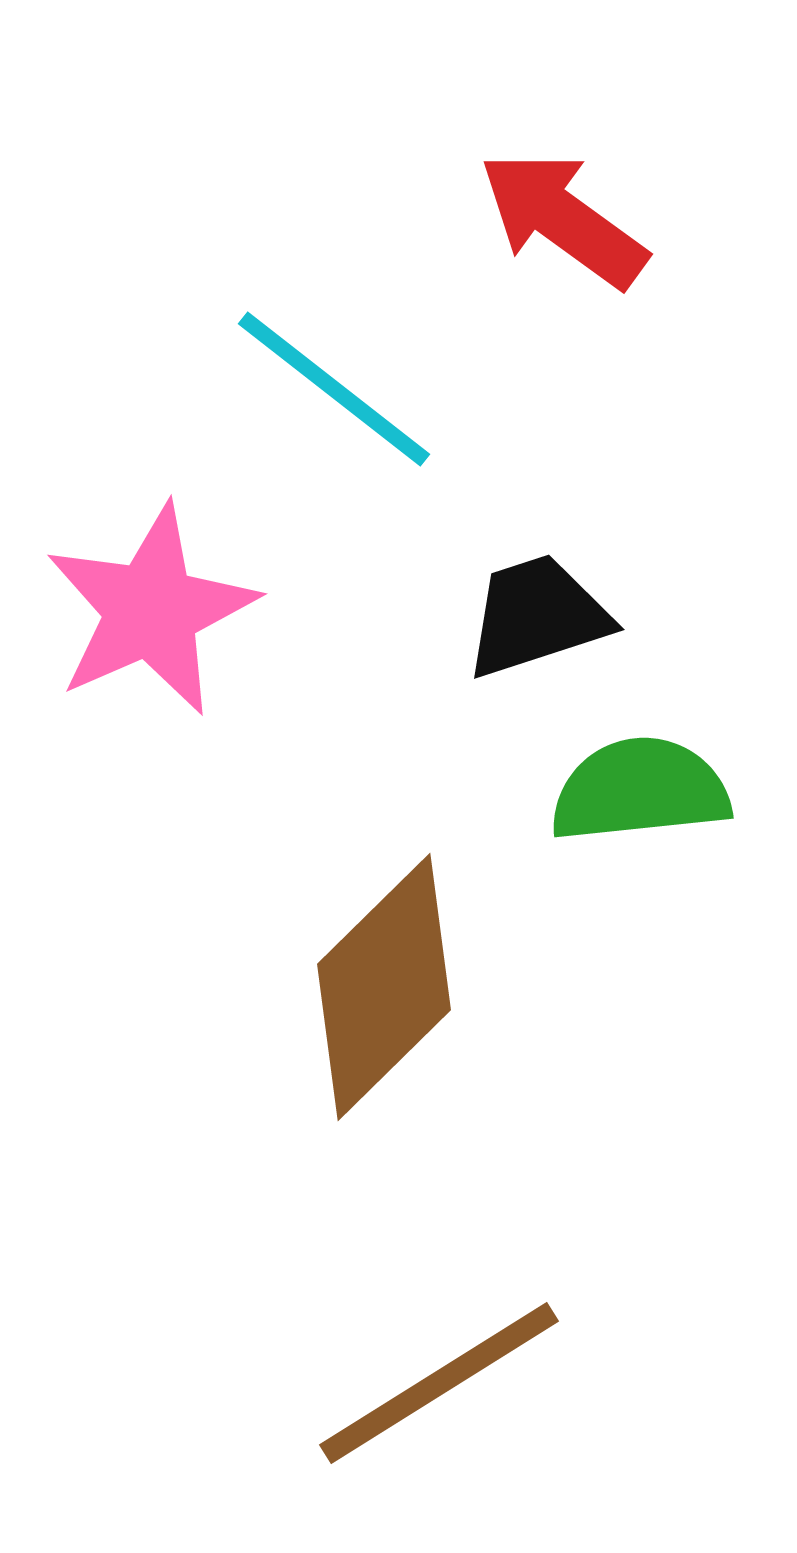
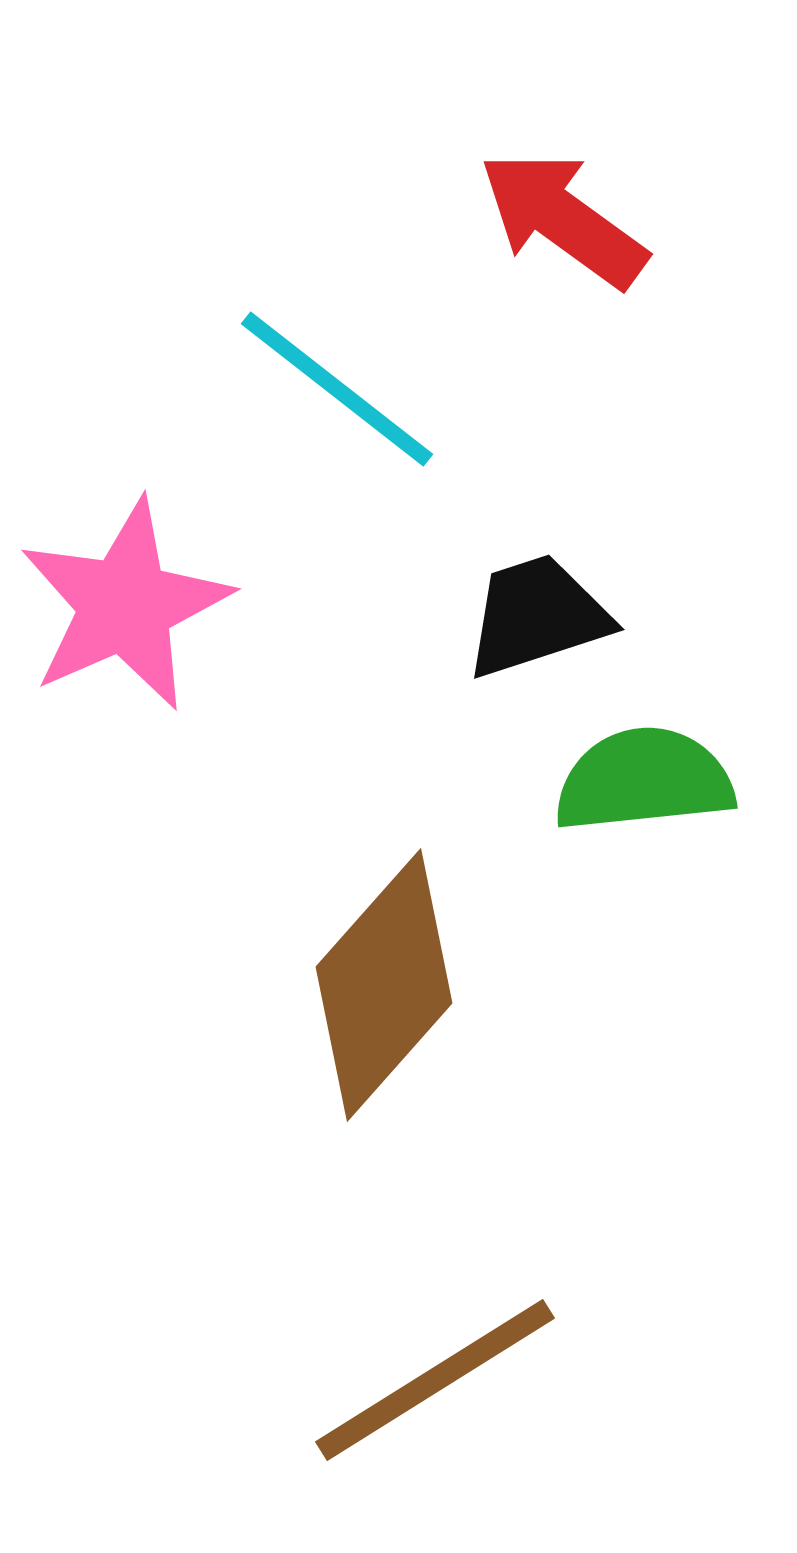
cyan line: moved 3 px right
pink star: moved 26 px left, 5 px up
green semicircle: moved 4 px right, 10 px up
brown diamond: moved 2 px up; rotated 4 degrees counterclockwise
brown line: moved 4 px left, 3 px up
